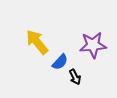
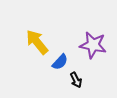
purple star: rotated 16 degrees clockwise
black arrow: moved 1 px right, 3 px down
